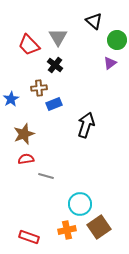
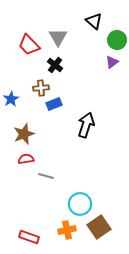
purple triangle: moved 2 px right, 1 px up
brown cross: moved 2 px right
